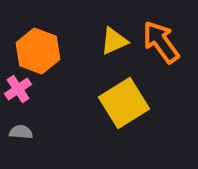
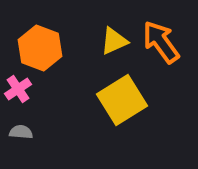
orange hexagon: moved 2 px right, 3 px up
yellow square: moved 2 px left, 3 px up
